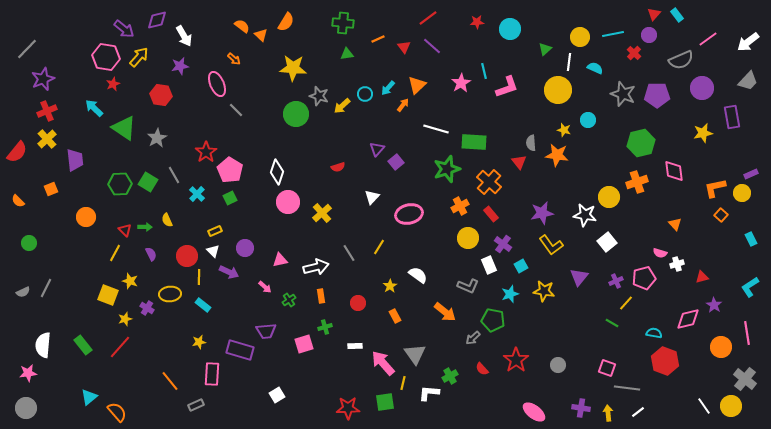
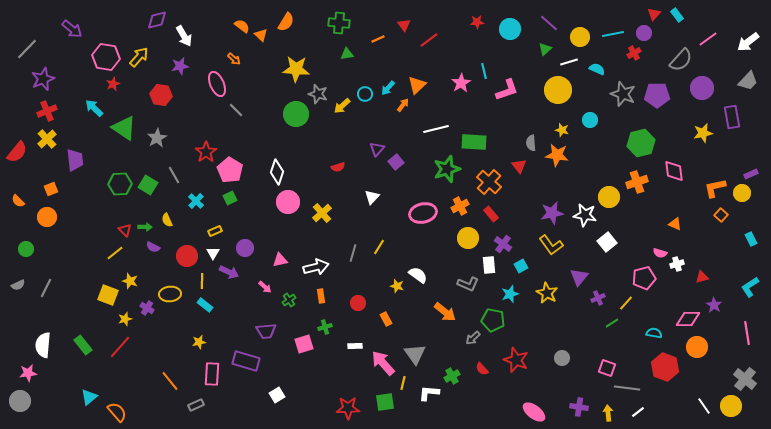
red line at (428, 18): moved 1 px right, 22 px down
green cross at (343, 23): moved 4 px left
purple arrow at (124, 29): moved 52 px left
purple circle at (649, 35): moved 5 px left, 2 px up
purple line at (432, 46): moved 117 px right, 23 px up
red triangle at (404, 47): moved 22 px up
red cross at (634, 53): rotated 16 degrees clockwise
gray semicircle at (681, 60): rotated 25 degrees counterclockwise
white line at (569, 62): rotated 66 degrees clockwise
yellow star at (293, 68): moved 3 px right, 1 px down
cyan semicircle at (595, 68): moved 2 px right, 1 px down
pink L-shape at (507, 87): moved 3 px down
gray star at (319, 96): moved 1 px left, 2 px up
cyan circle at (588, 120): moved 2 px right
white line at (436, 129): rotated 30 degrees counterclockwise
yellow star at (564, 130): moved 2 px left
red triangle at (519, 162): moved 4 px down
green square at (148, 182): moved 3 px down
cyan cross at (197, 194): moved 1 px left, 7 px down
purple star at (542, 213): moved 10 px right
pink ellipse at (409, 214): moved 14 px right, 1 px up
orange circle at (86, 217): moved 39 px left
orange triangle at (675, 224): rotated 24 degrees counterclockwise
green circle at (29, 243): moved 3 px left, 6 px down
white triangle at (213, 251): moved 2 px down; rotated 16 degrees clockwise
yellow line at (115, 253): rotated 24 degrees clockwise
gray line at (349, 253): moved 4 px right; rotated 48 degrees clockwise
purple semicircle at (151, 254): moved 2 px right, 7 px up; rotated 144 degrees clockwise
white rectangle at (489, 265): rotated 18 degrees clockwise
yellow line at (199, 277): moved 3 px right, 4 px down
purple cross at (616, 281): moved 18 px left, 17 px down
yellow star at (390, 286): moved 7 px right; rotated 24 degrees counterclockwise
gray L-shape at (468, 286): moved 2 px up
yellow star at (544, 291): moved 3 px right, 2 px down; rotated 20 degrees clockwise
gray semicircle at (23, 292): moved 5 px left, 7 px up
cyan rectangle at (203, 305): moved 2 px right
orange rectangle at (395, 316): moved 9 px left, 3 px down
pink diamond at (688, 319): rotated 15 degrees clockwise
green line at (612, 323): rotated 64 degrees counterclockwise
orange circle at (721, 347): moved 24 px left
purple rectangle at (240, 350): moved 6 px right, 11 px down
red star at (516, 360): rotated 15 degrees counterclockwise
red hexagon at (665, 361): moved 6 px down
gray circle at (558, 365): moved 4 px right, 7 px up
green cross at (450, 376): moved 2 px right
gray circle at (26, 408): moved 6 px left, 7 px up
purple cross at (581, 408): moved 2 px left, 1 px up
